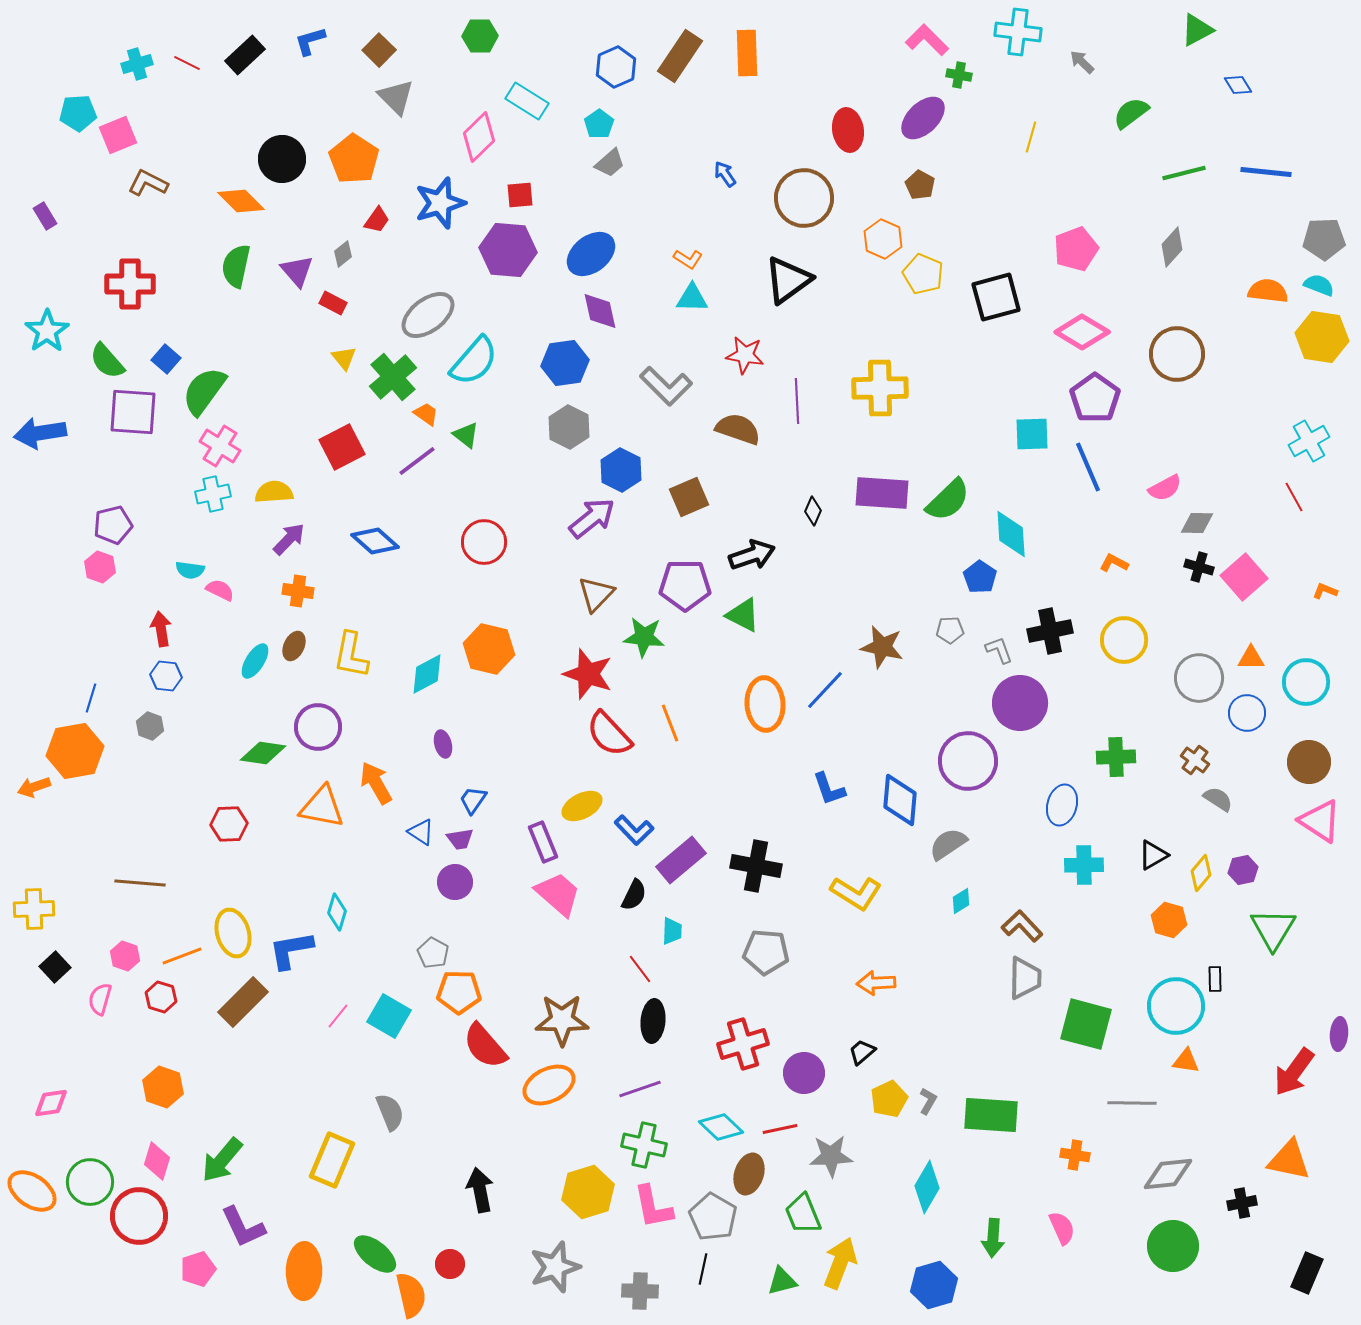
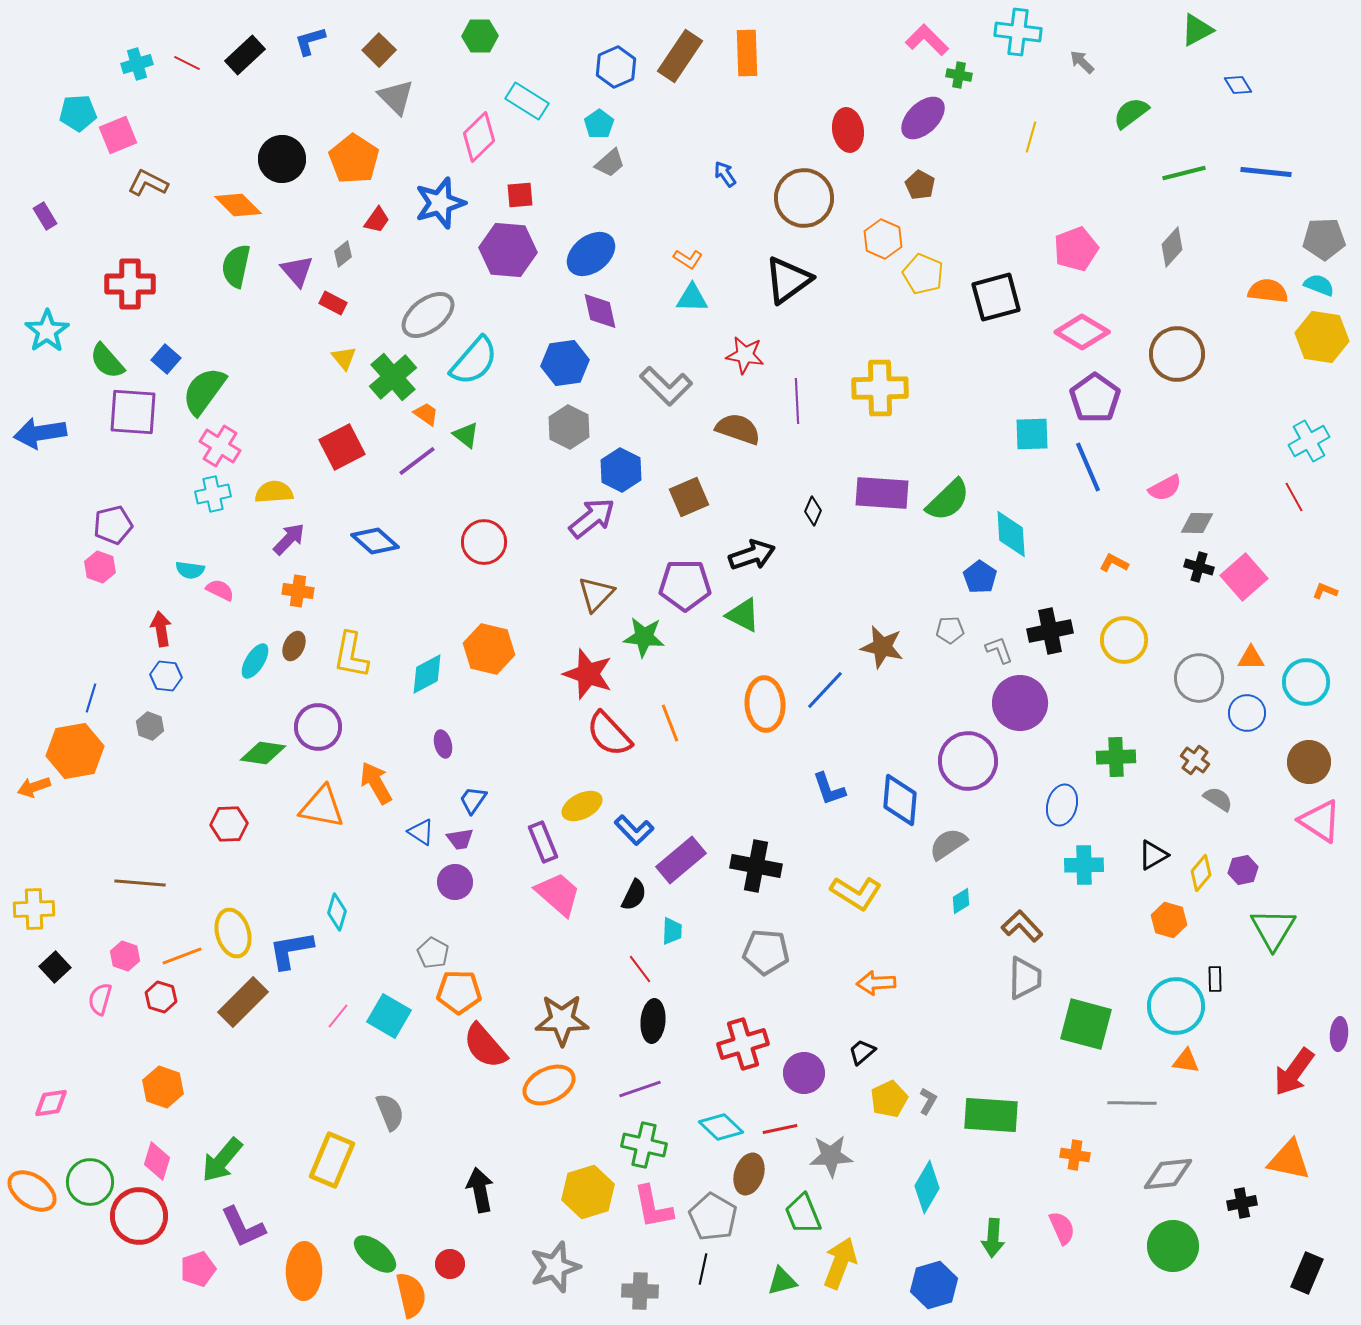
orange diamond at (241, 201): moved 3 px left, 4 px down
